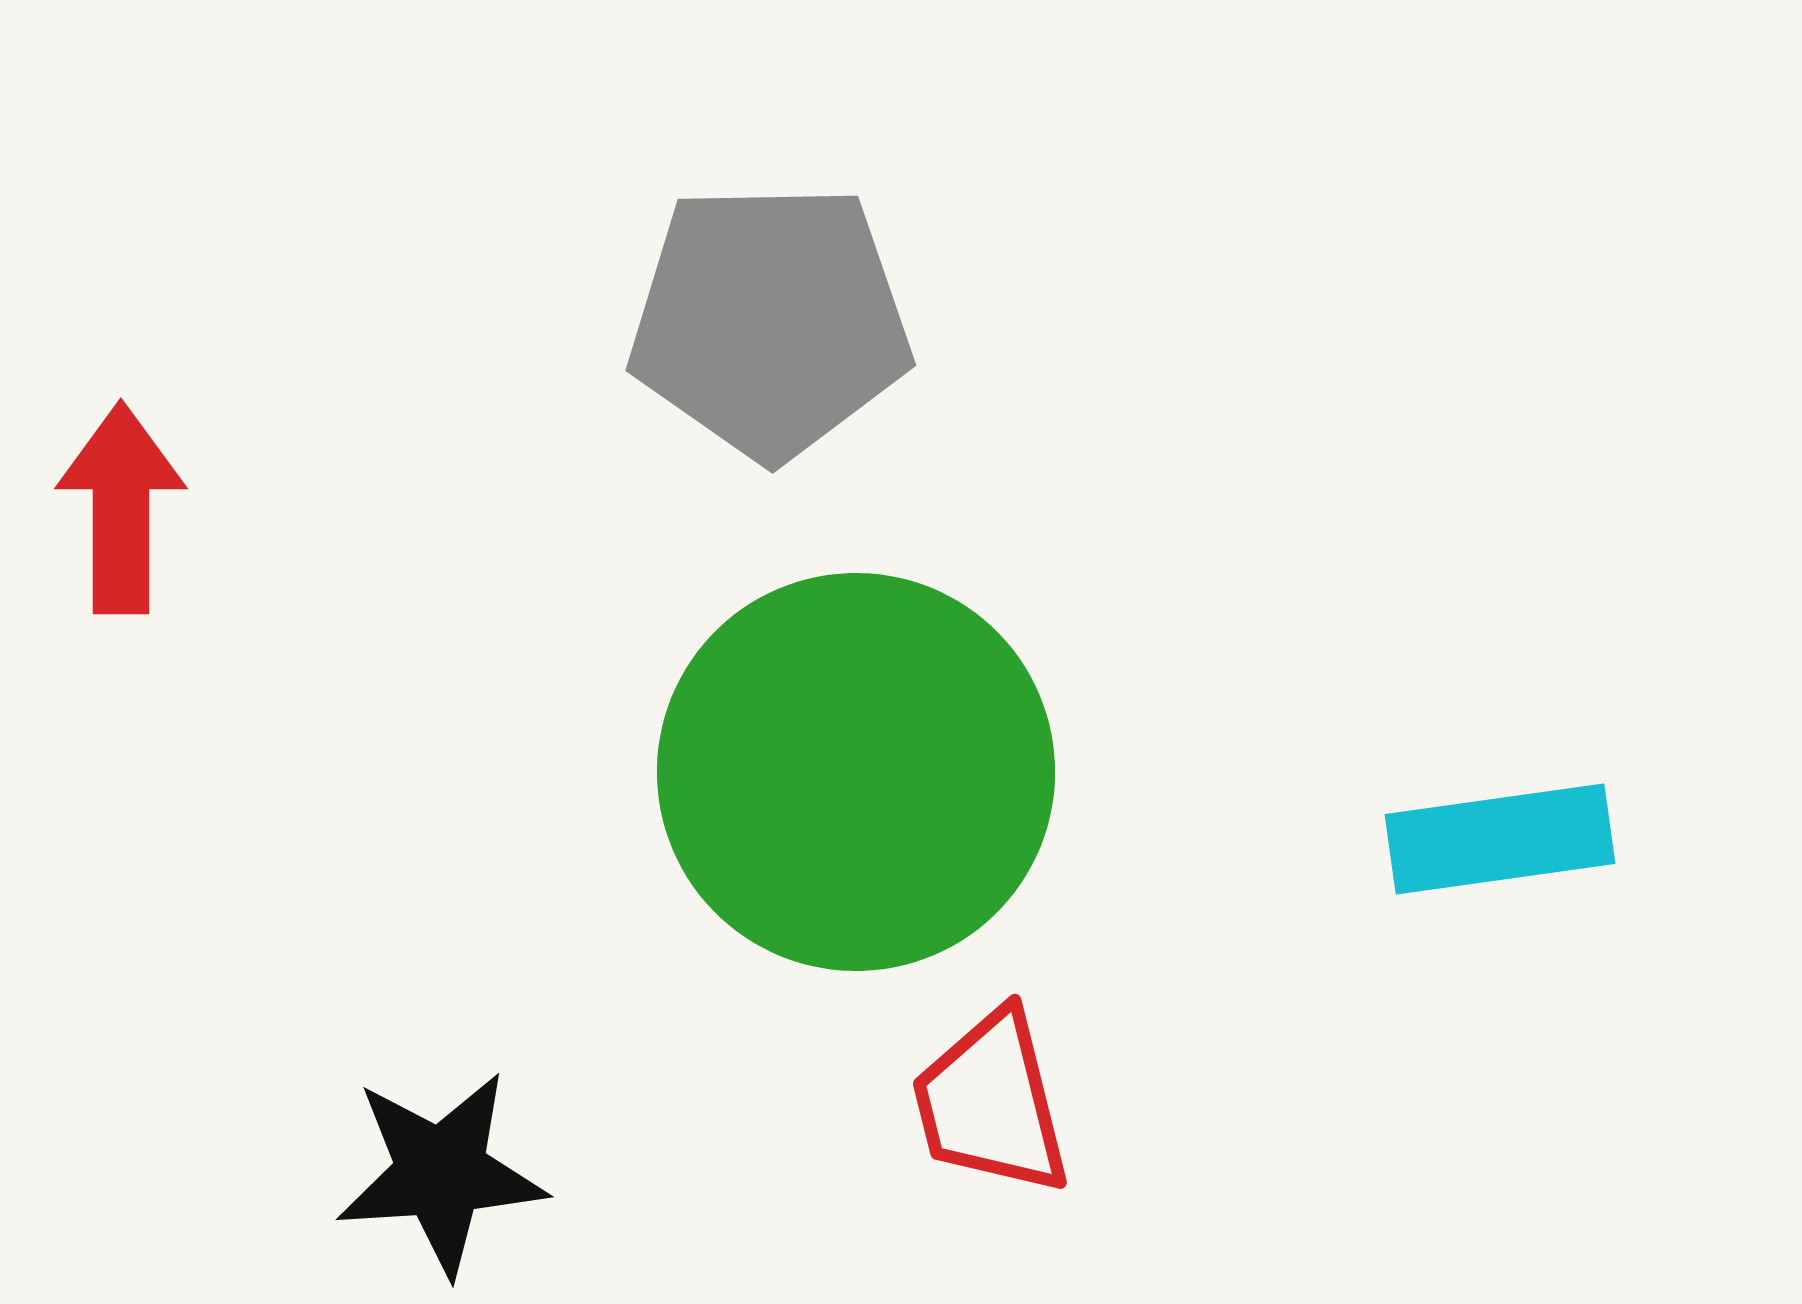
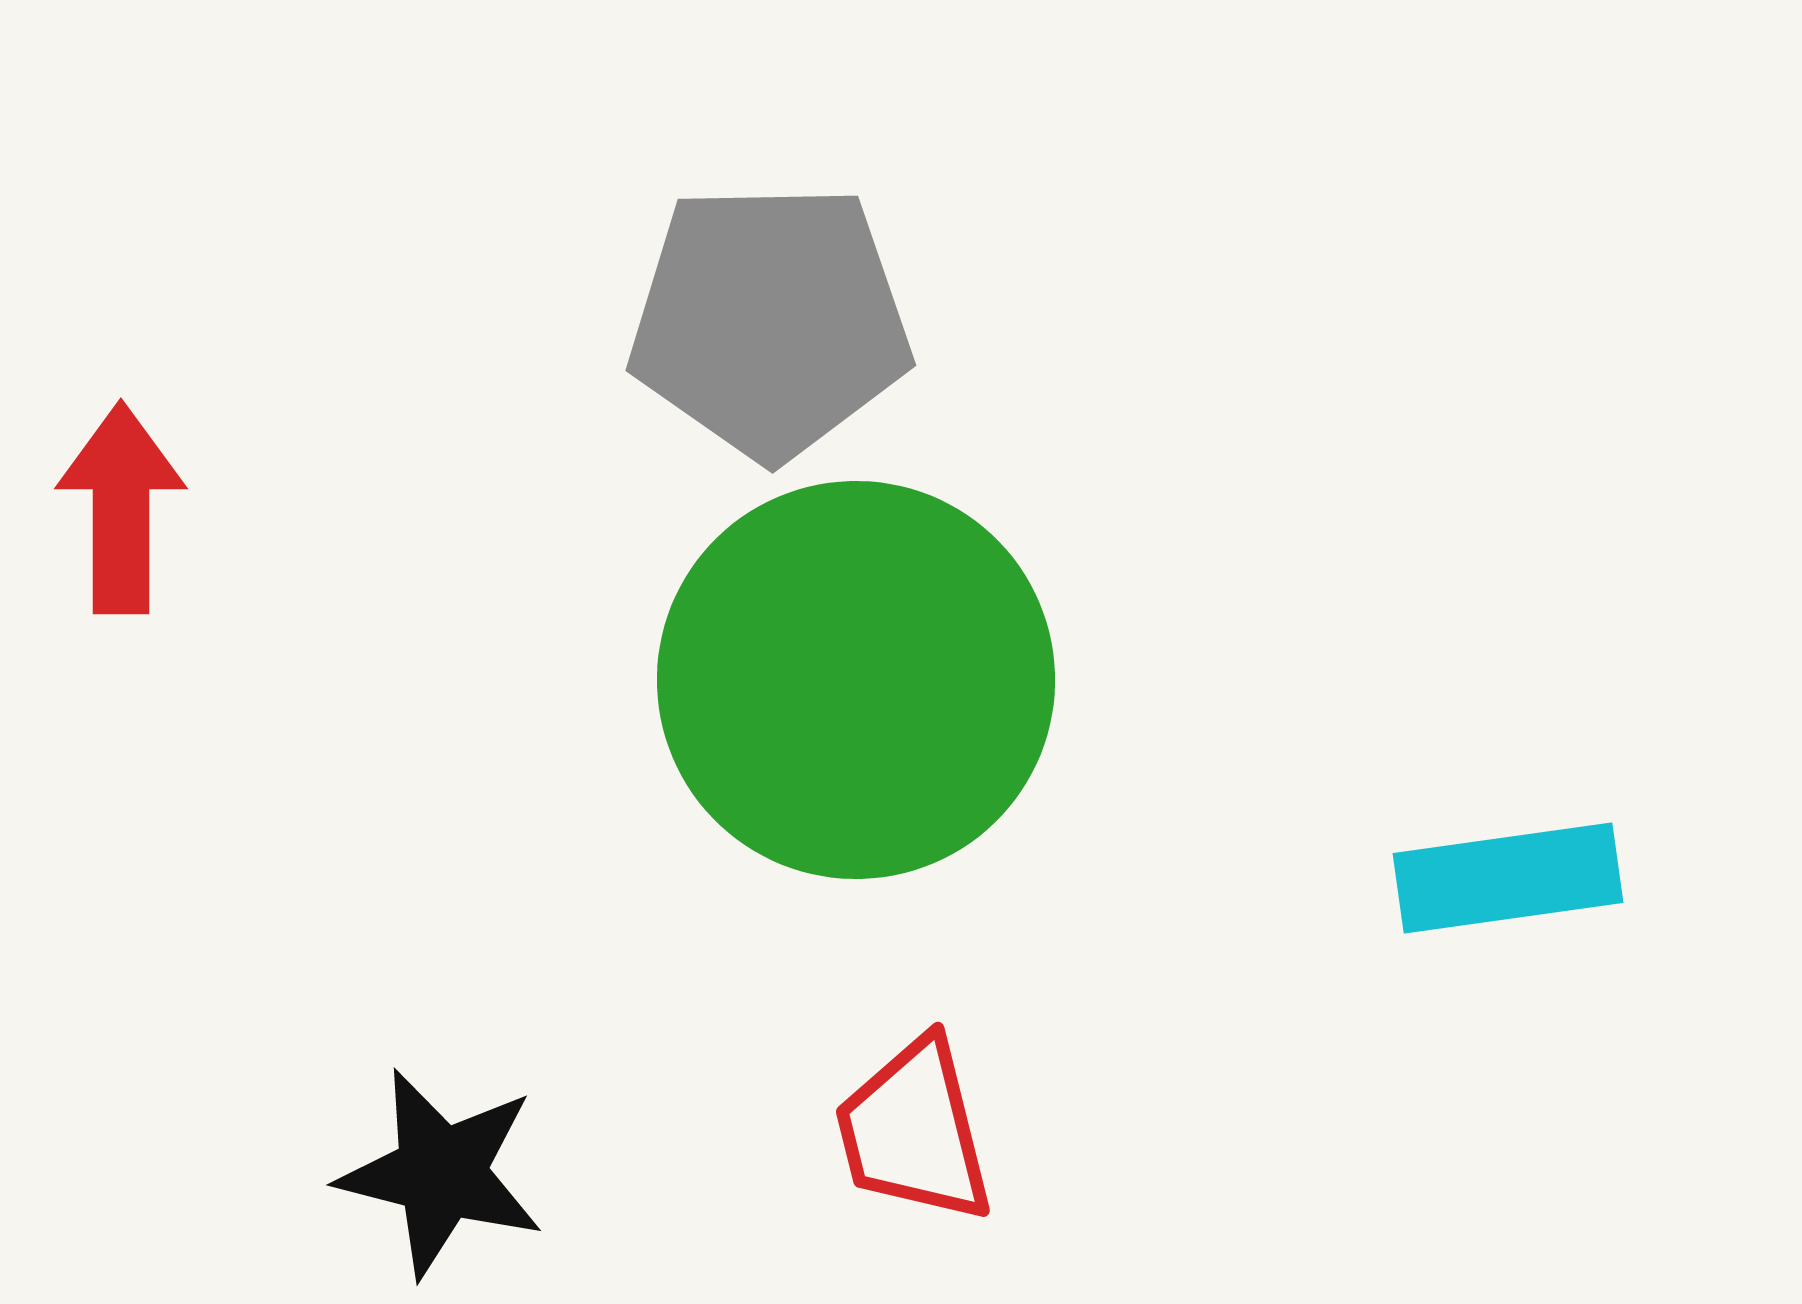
green circle: moved 92 px up
cyan rectangle: moved 8 px right, 39 px down
red trapezoid: moved 77 px left, 28 px down
black star: rotated 18 degrees clockwise
